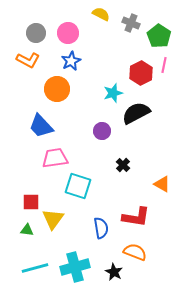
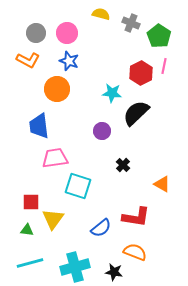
yellow semicircle: rotated 12 degrees counterclockwise
pink circle: moved 1 px left
blue star: moved 2 px left; rotated 24 degrees counterclockwise
pink line: moved 1 px down
cyan star: moved 1 px left; rotated 24 degrees clockwise
black semicircle: rotated 16 degrees counterclockwise
blue trapezoid: moved 2 px left; rotated 36 degrees clockwise
blue semicircle: rotated 60 degrees clockwise
cyan line: moved 5 px left, 5 px up
black star: rotated 18 degrees counterclockwise
